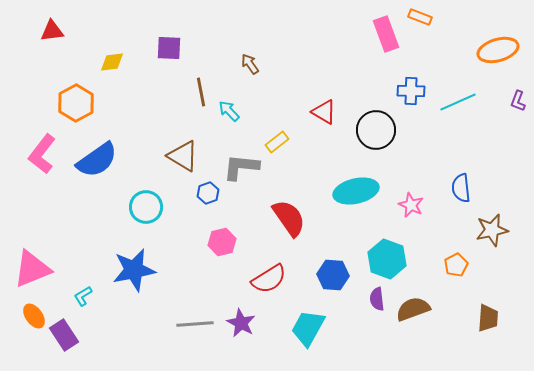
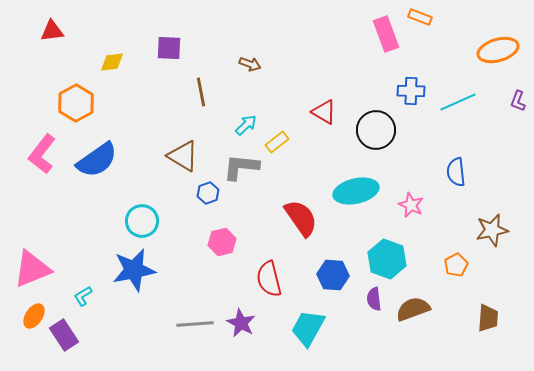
brown arrow at (250, 64): rotated 145 degrees clockwise
cyan arrow at (229, 111): moved 17 px right, 14 px down; rotated 90 degrees clockwise
blue semicircle at (461, 188): moved 5 px left, 16 px up
cyan circle at (146, 207): moved 4 px left, 14 px down
red semicircle at (289, 218): moved 12 px right
red semicircle at (269, 279): rotated 108 degrees clockwise
purple semicircle at (377, 299): moved 3 px left
orange ellipse at (34, 316): rotated 70 degrees clockwise
